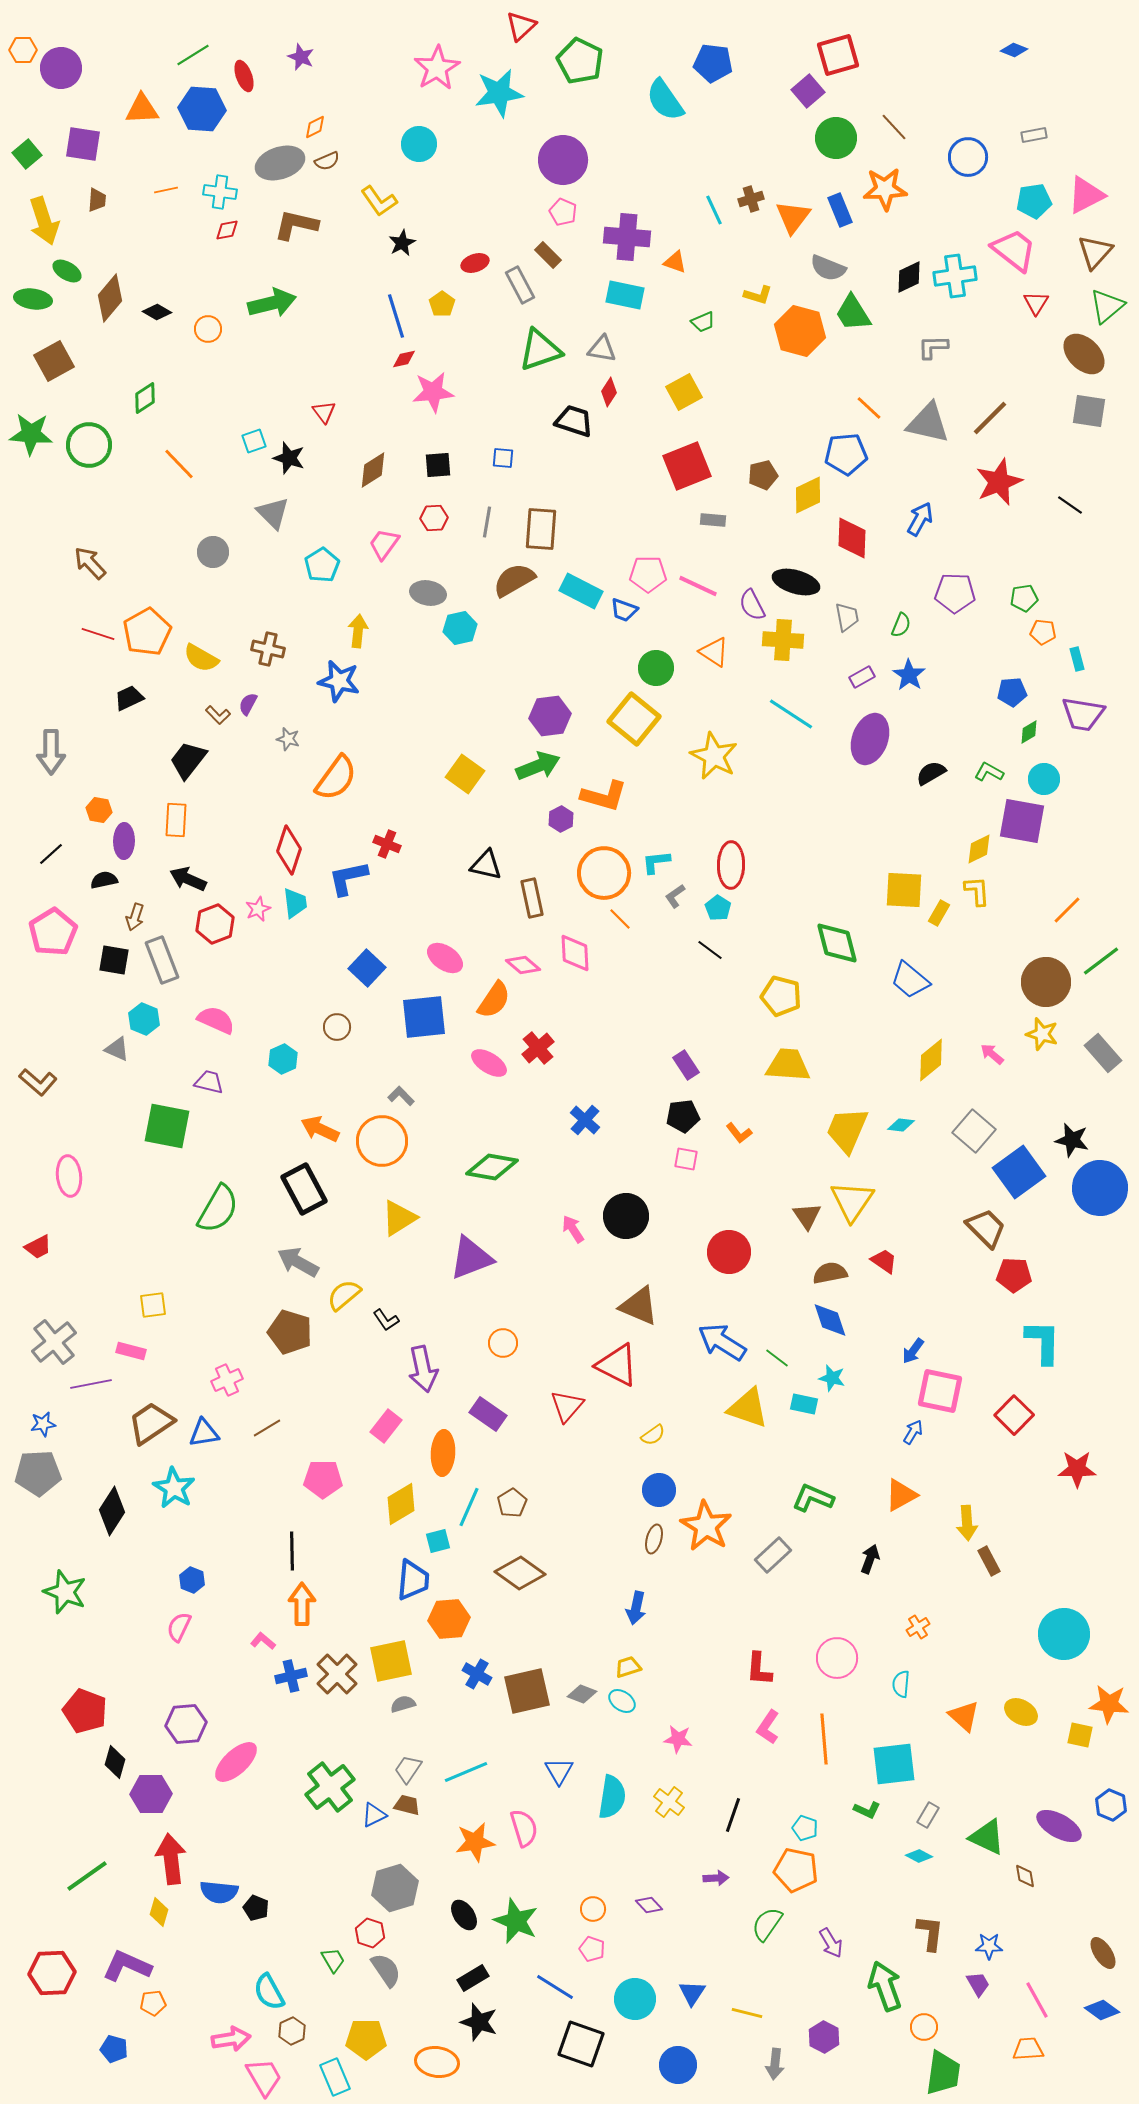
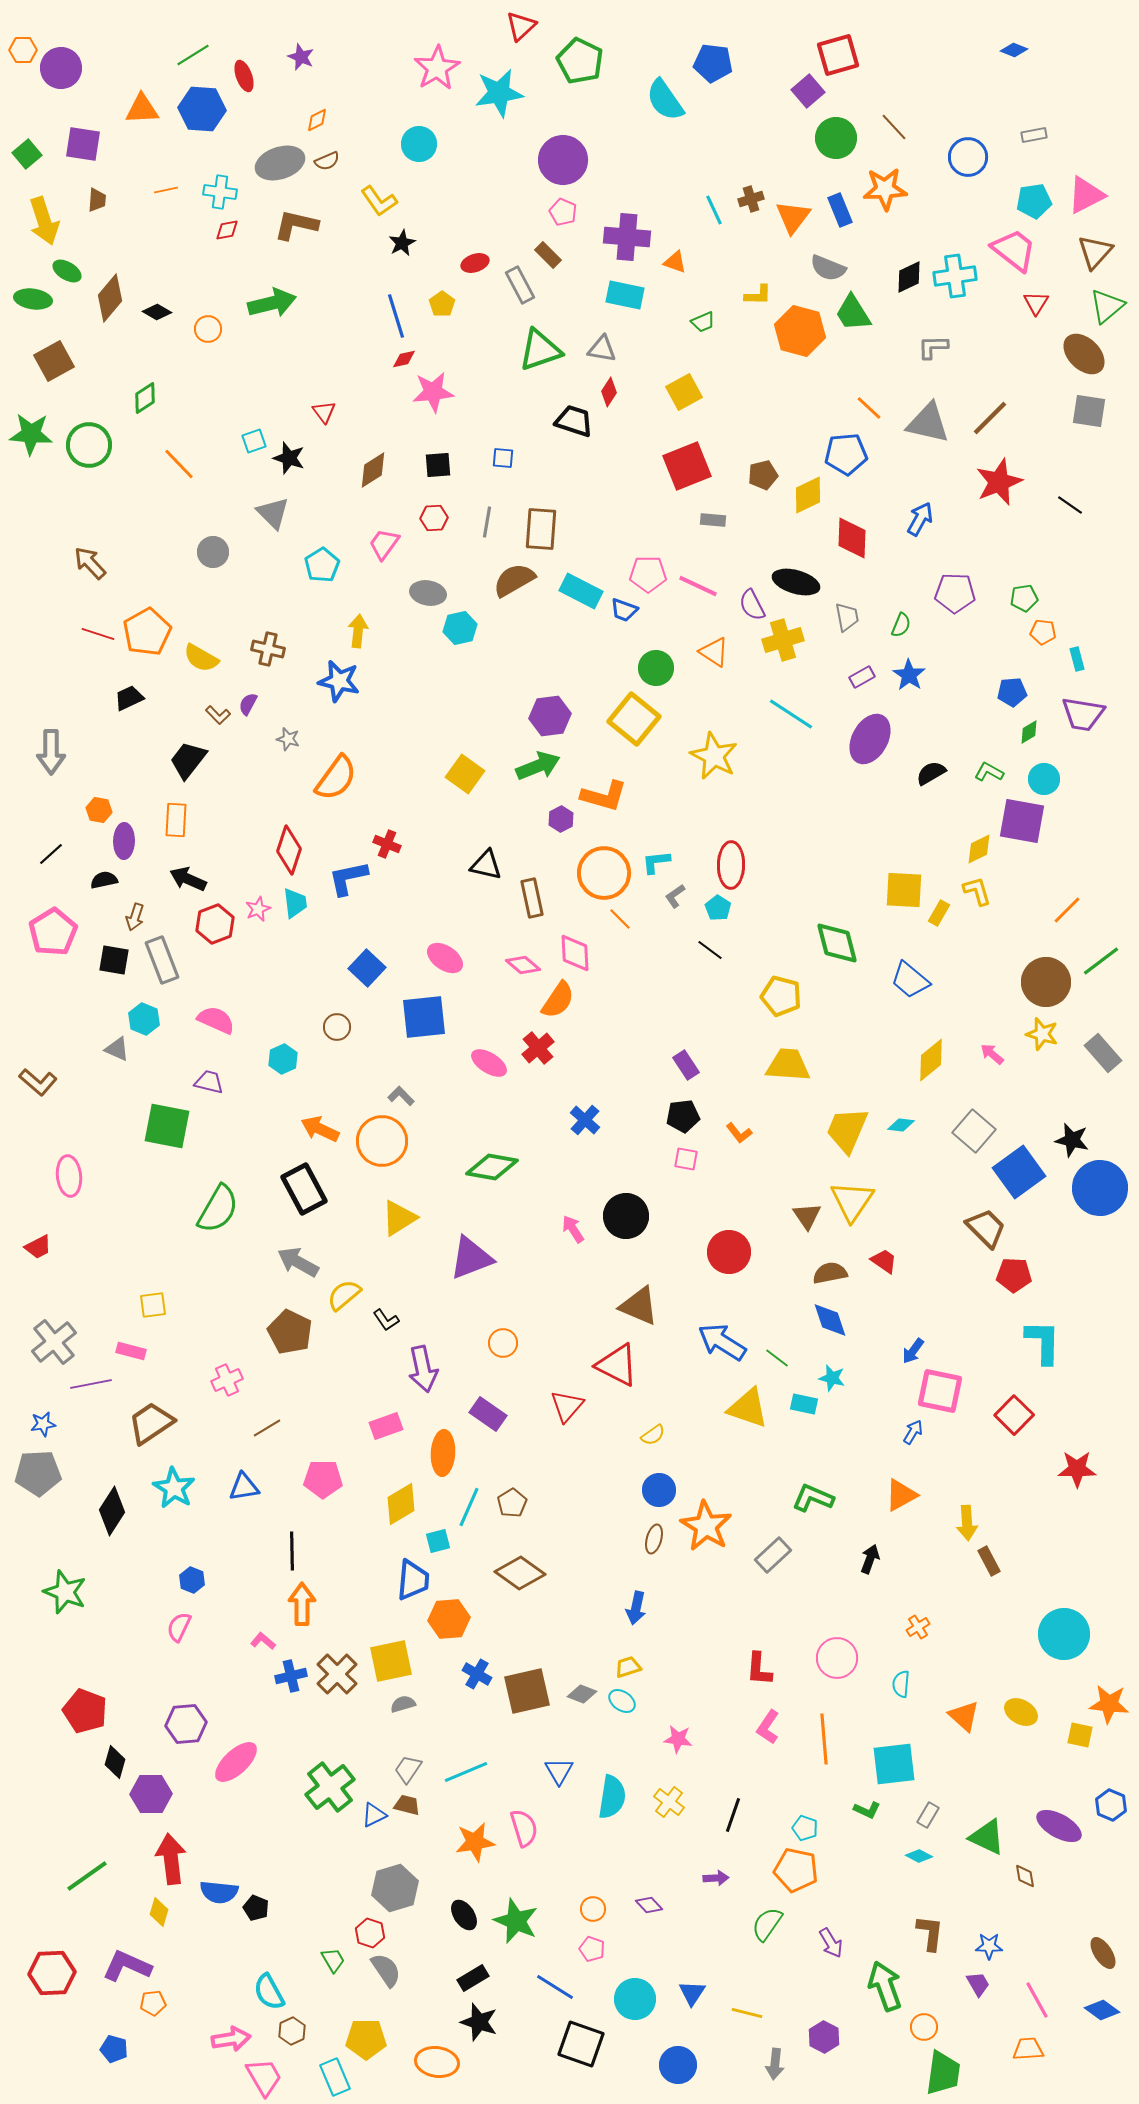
orange diamond at (315, 127): moved 2 px right, 7 px up
yellow L-shape at (758, 295): rotated 16 degrees counterclockwise
yellow cross at (783, 640): rotated 21 degrees counterclockwise
purple ellipse at (870, 739): rotated 9 degrees clockwise
yellow L-shape at (977, 891): rotated 12 degrees counterclockwise
orange semicircle at (494, 1000): moved 64 px right
brown pentagon at (290, 1332): rotated 9 degrees clockwise
pink rectangle at (386, 1426): rotated 32 degrees clockwise
blue triangle at (204, 1433): moved 40 px right, 54 px down
